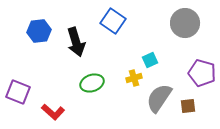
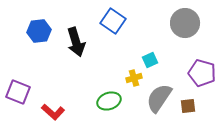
green ellipse: moved 17 px right, 18 px down
